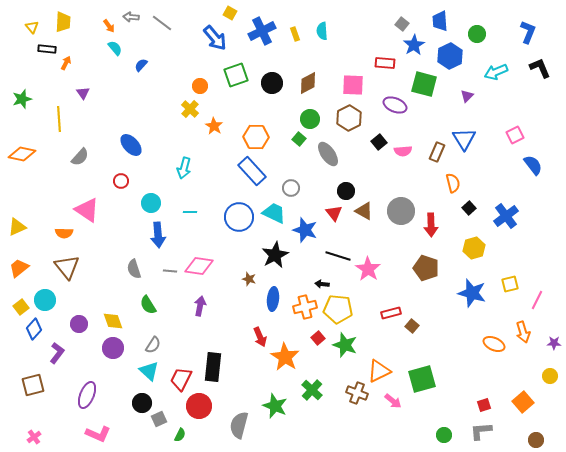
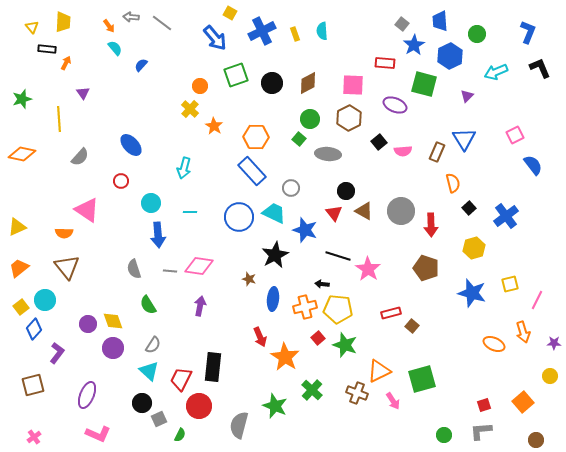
gray ellipse at (328, 154): rotated 50 degrees counterclockwise
purple circle at (79, 324): moved 9 px right
pink arrow at (393, 401): rotated 18 degrees clockwise
